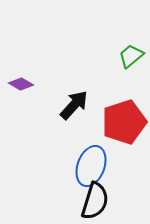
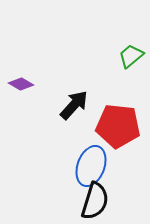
red pentagon: moved 6 px left, 4 px down; rotated 24 degrees clockwise
